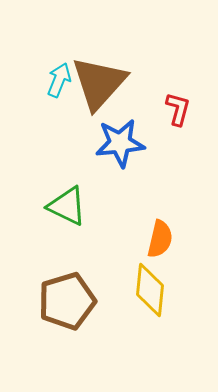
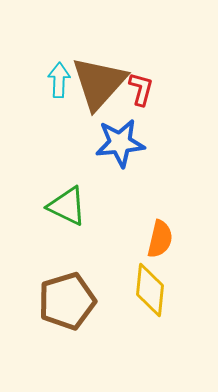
cyan arrow: rotated 20 degrees counterclockwise
red L-shape: moved 37 px left, 20 px up
